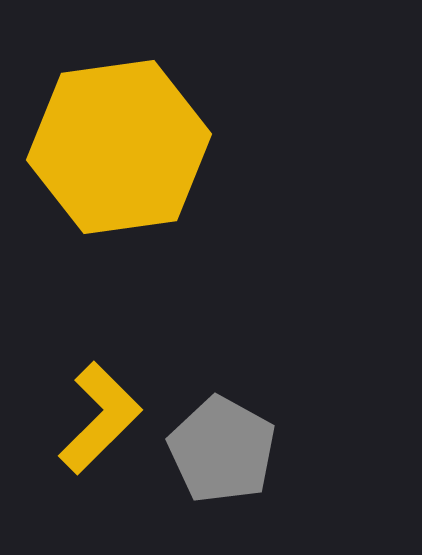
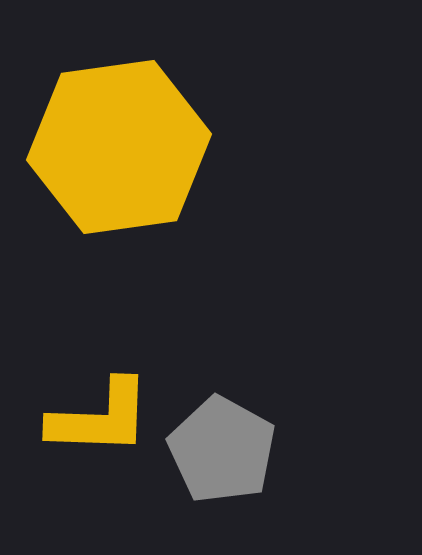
yellow L-shape: rotated 47 degrees clockwise
